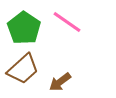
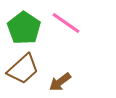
pink line: moved 1 px left, 1 px down
